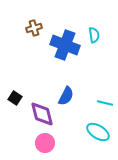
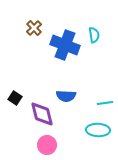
brown cross: rotated 28 degrees counterclockwise
blue semicircle: rotated 66 degrees clockwise
cyan line: rotated 21 degrees counterclockwise
cyan ellipse: moved 2 px up; rotated 30 degrees counterclockwise
pink circle: moved 2 px right, 2 px down
